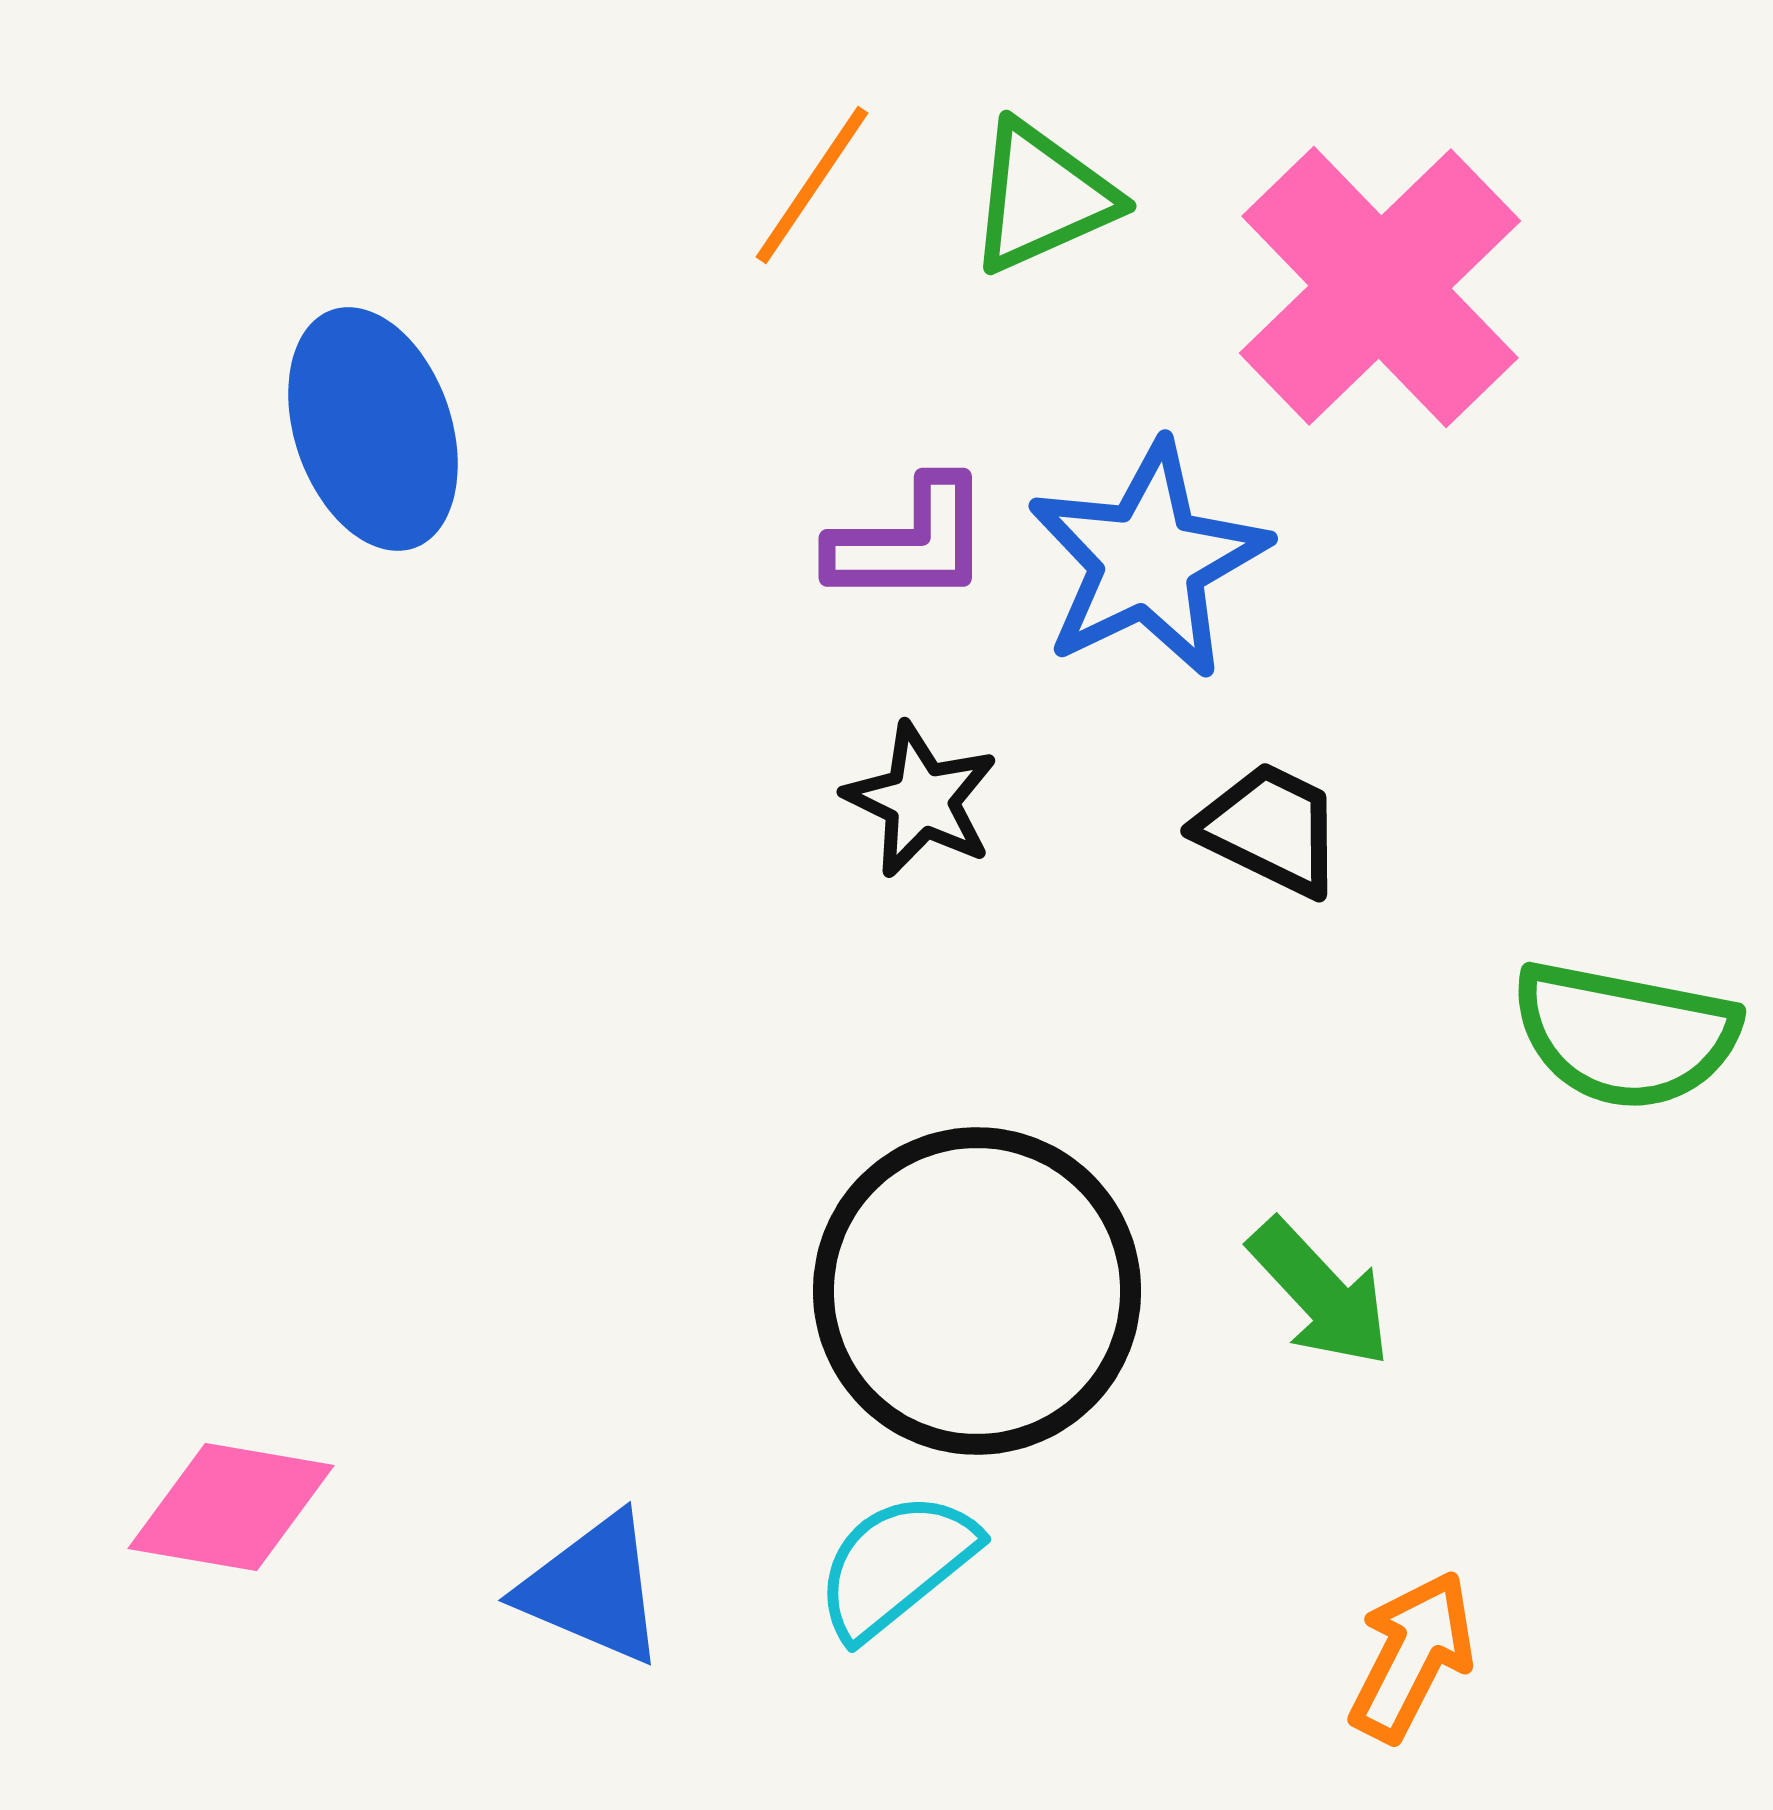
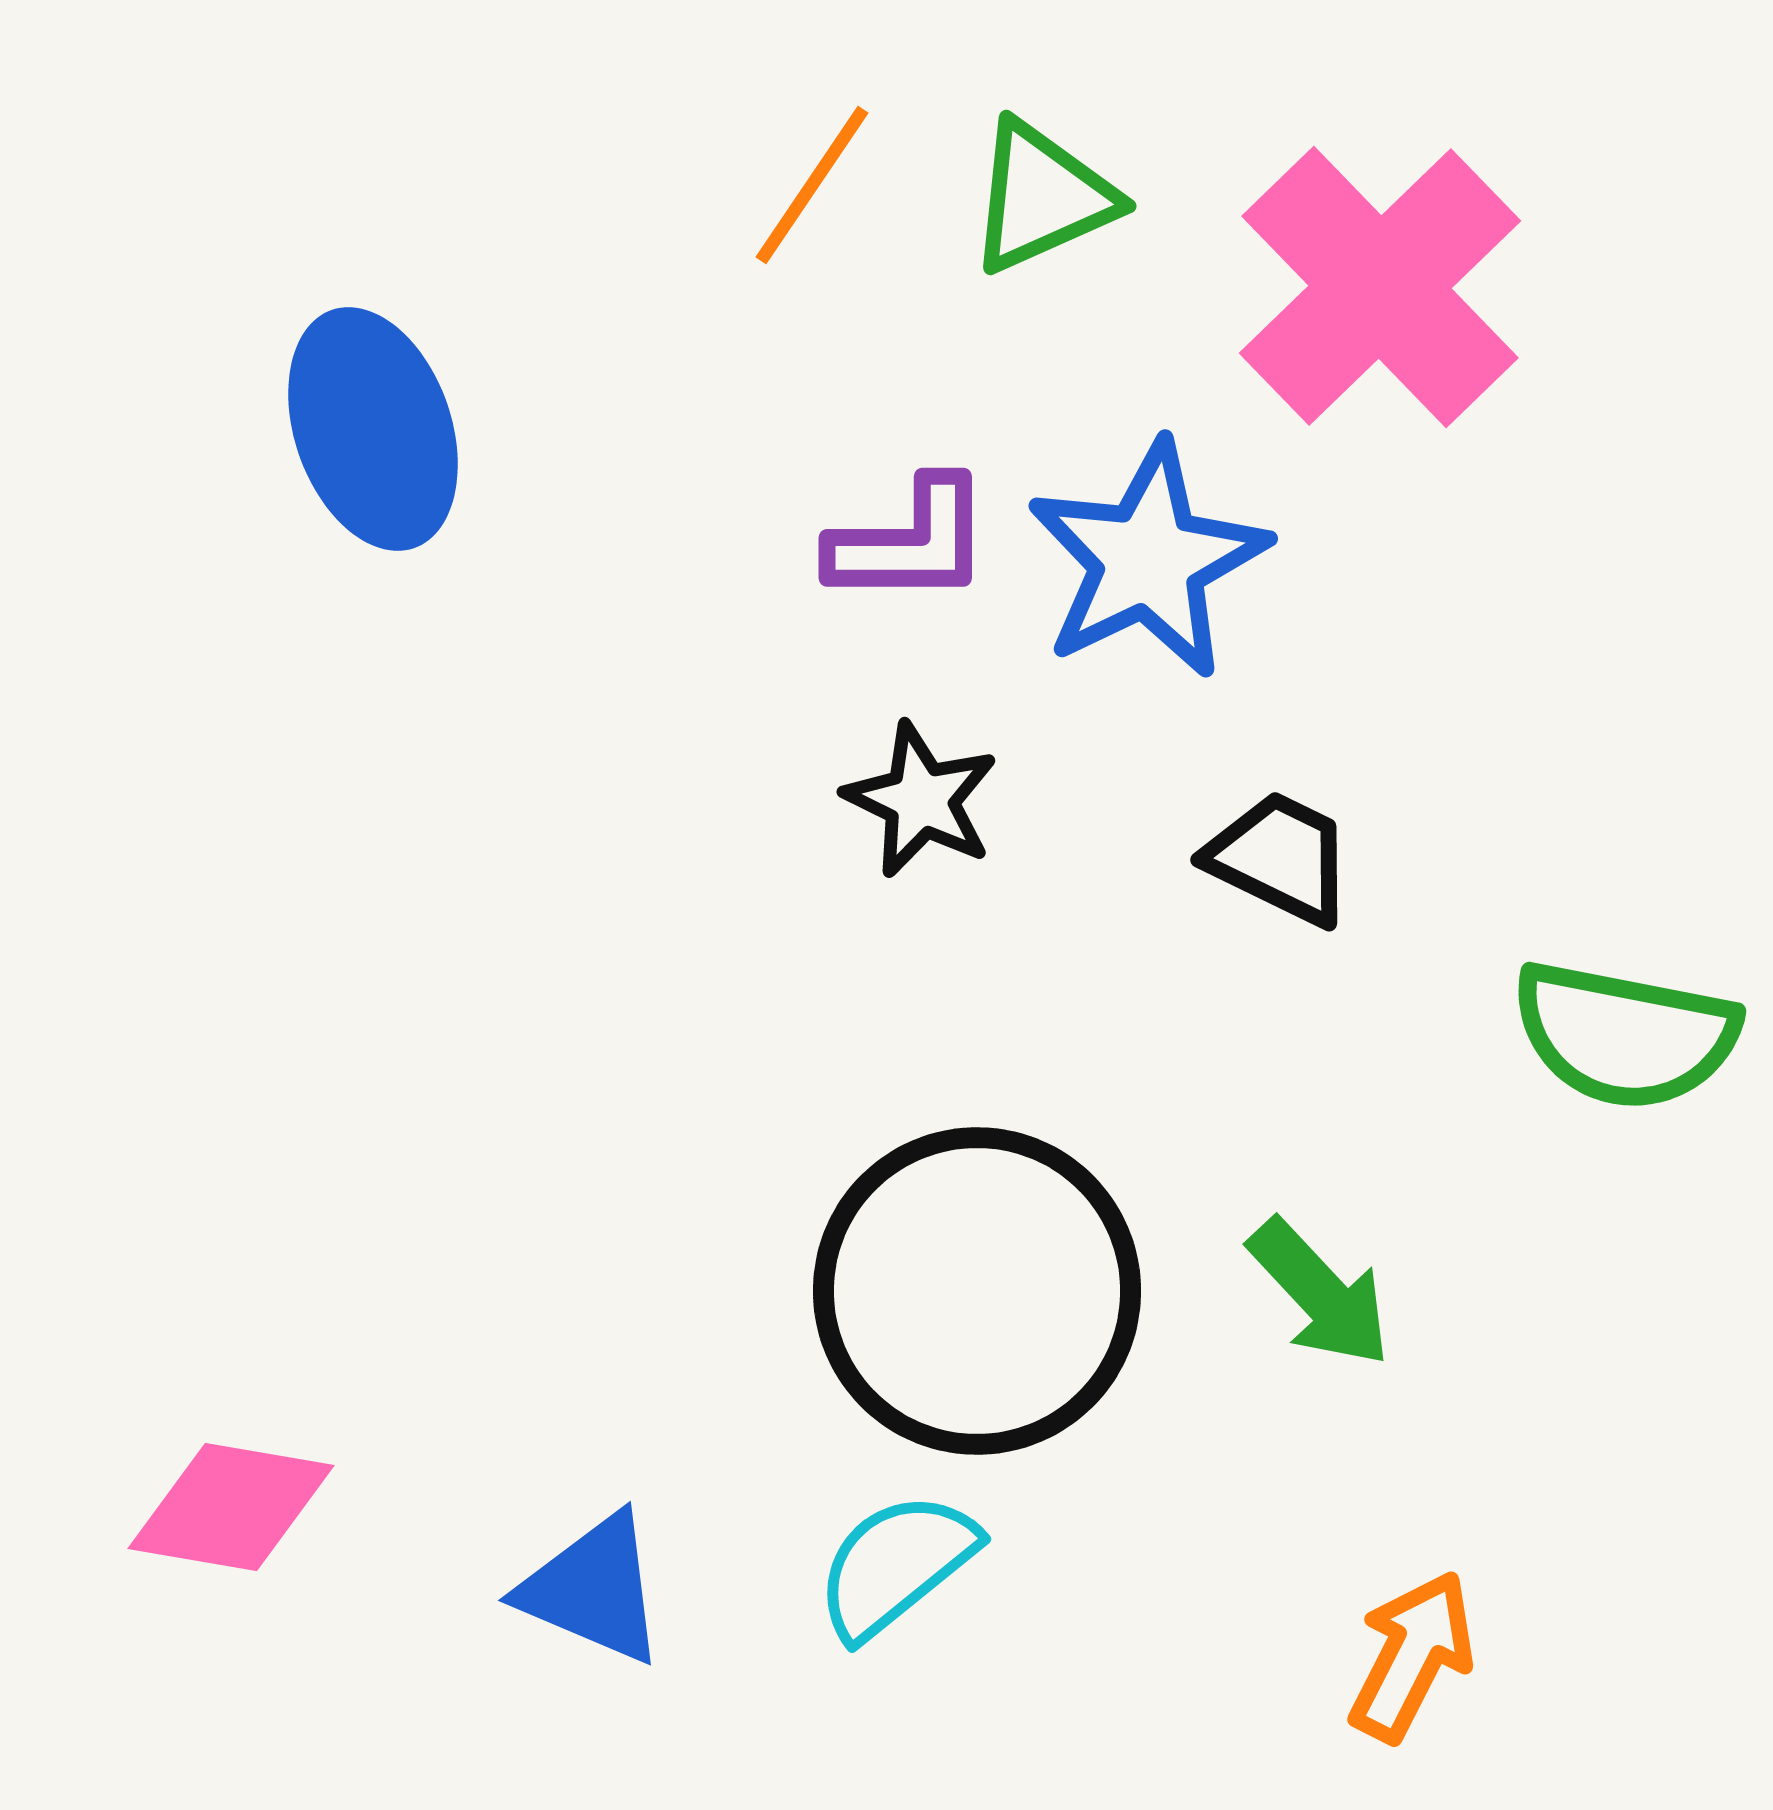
black trapezoid: moved 10 px right, 29 px down
